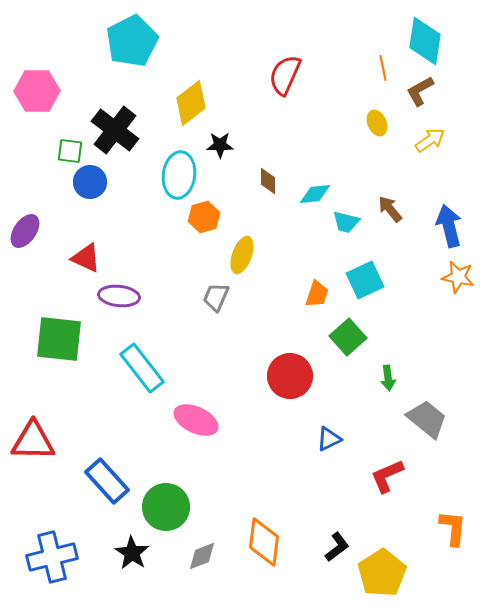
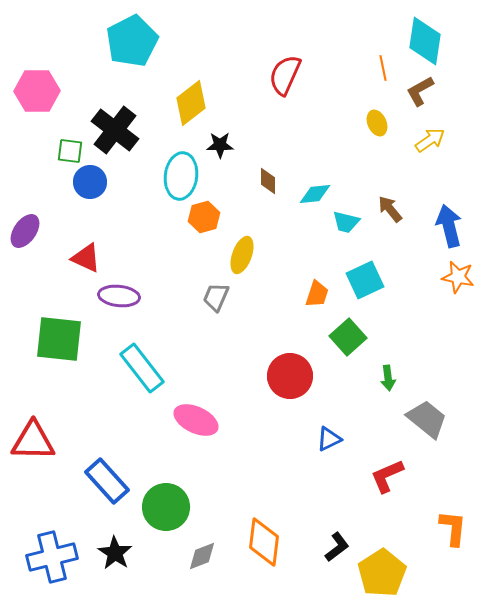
cyan ellipse at (179, 175): moved 2 px right, 1 px down
black star at (132, 553): moved 17 px left
